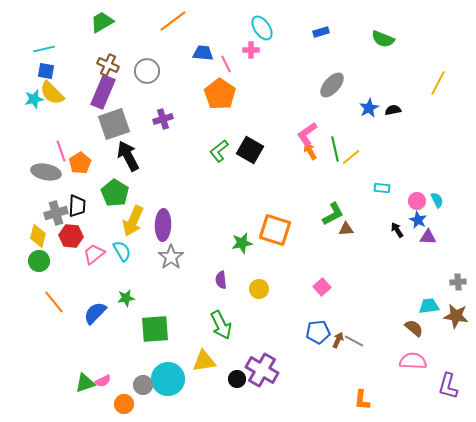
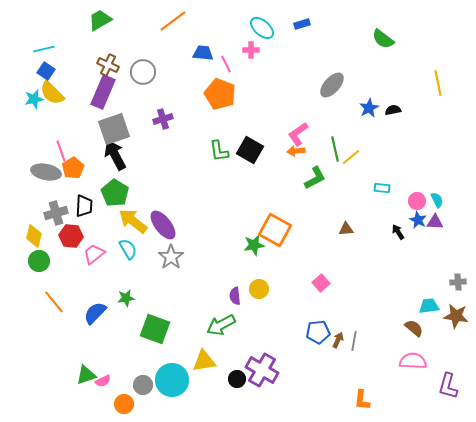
green trapezoid at (102, 22): moved 2 px left, 2 px up
cyan ellipse at (262, 28): rotated 15 degrees counterclockwise
blue rectangle at (321, 32): moved 19 px left, 8 px up
green semicircle at (383, 39): rotated 15 degrees clockwise
blue square at (46, 71): rotated 24 degrees clockwise
gray circle at (147, 71): moved 4 px left, 1 px down
yellow line at (438, 83): rotated 40 degrees counterclockwise
orange pentagon at (220, 94): rotated 12 degrees counterclockwise
gray square at (114, 124): moved 5 px down
pink L-shape at (307, 134): moved 9 px left
green L-shape at (219, 151): rotated 60 degrees counterclockwise
orange arrow at (310, 151): moved 14 px left; rotated 66 degrees counterclockwise
black arrow at (128, 156): moved 13 px left, 1 px up
orange pentagon at (80, 163): moved 7 px left, 5 px down
black trapezoid at (77, 206): moved 7 px right
green L-shape at (333, 214): moved 18 px left, 36 px up
yellow arrow at (133, 221): rotated 104 degrees clockwise
purple ellipse at (163, 225): rotated 40 degrees counterclockwise
orange square at (275, 230): rotated 12 degrees clockwise
black arrow at (397, 230): moved 1 px right, 2 px down
yellow diamond at (38, 236): moved 4 px left
purple triangle at (428, 237): moved 7 px right, 15 px up
green star at (242, 243): moved 12 px right, 2 px down
cyan semicircle at (122, 251): moved 6 px right, 2 px up
purple semicircle at (221, 280): moved 14 px right, 16 px down
pink square at (322, 287): moved 1 px left, 4 px up
green arrow at (221, 325): rotated 88 degrees clockwise
green square at (155, 329): rotated 24 degrees clockwise
gray line at (354, 341): rotated 72 degrees clockwise
cyan circle at (168, 379): moved 4 px right, 1 px down
green triangle at (85, 383): moved 1 px right, 8 px up
